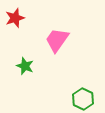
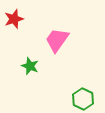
red star: moved 1 px left, 1 px down
green star: moved 5 px right
